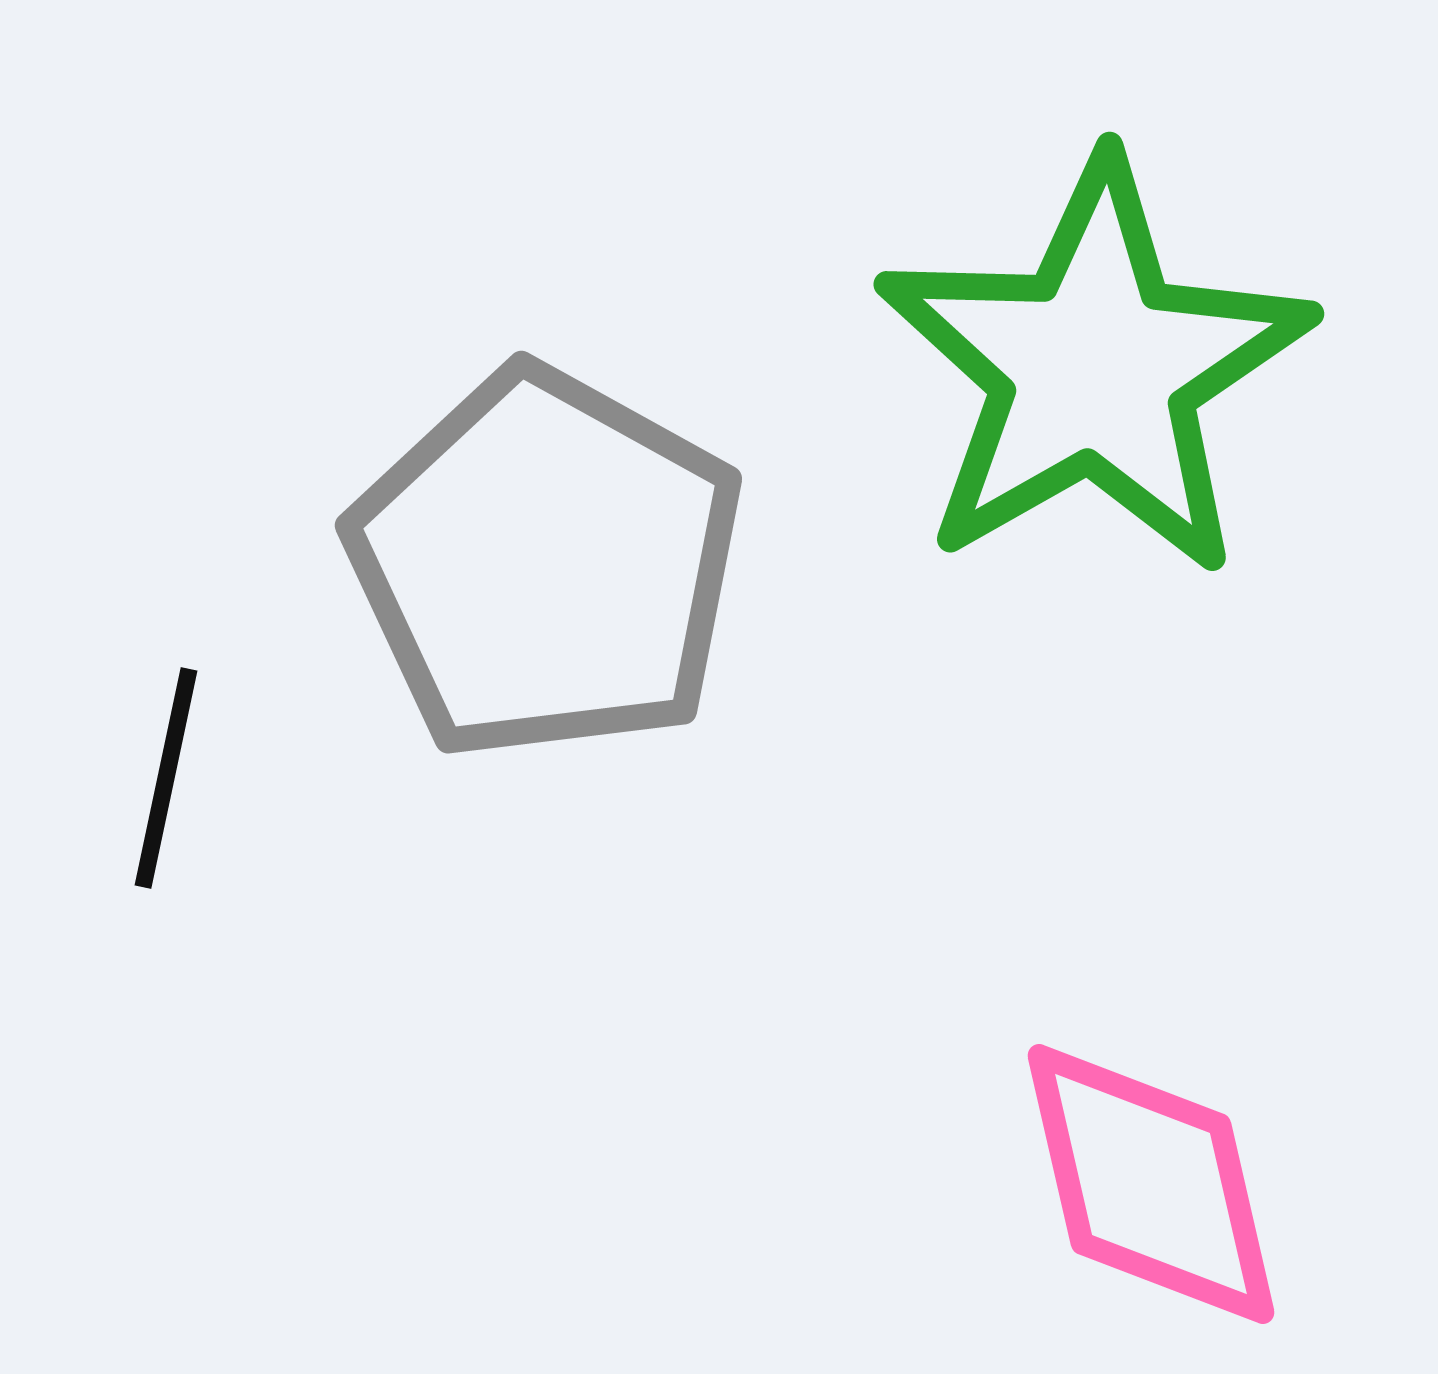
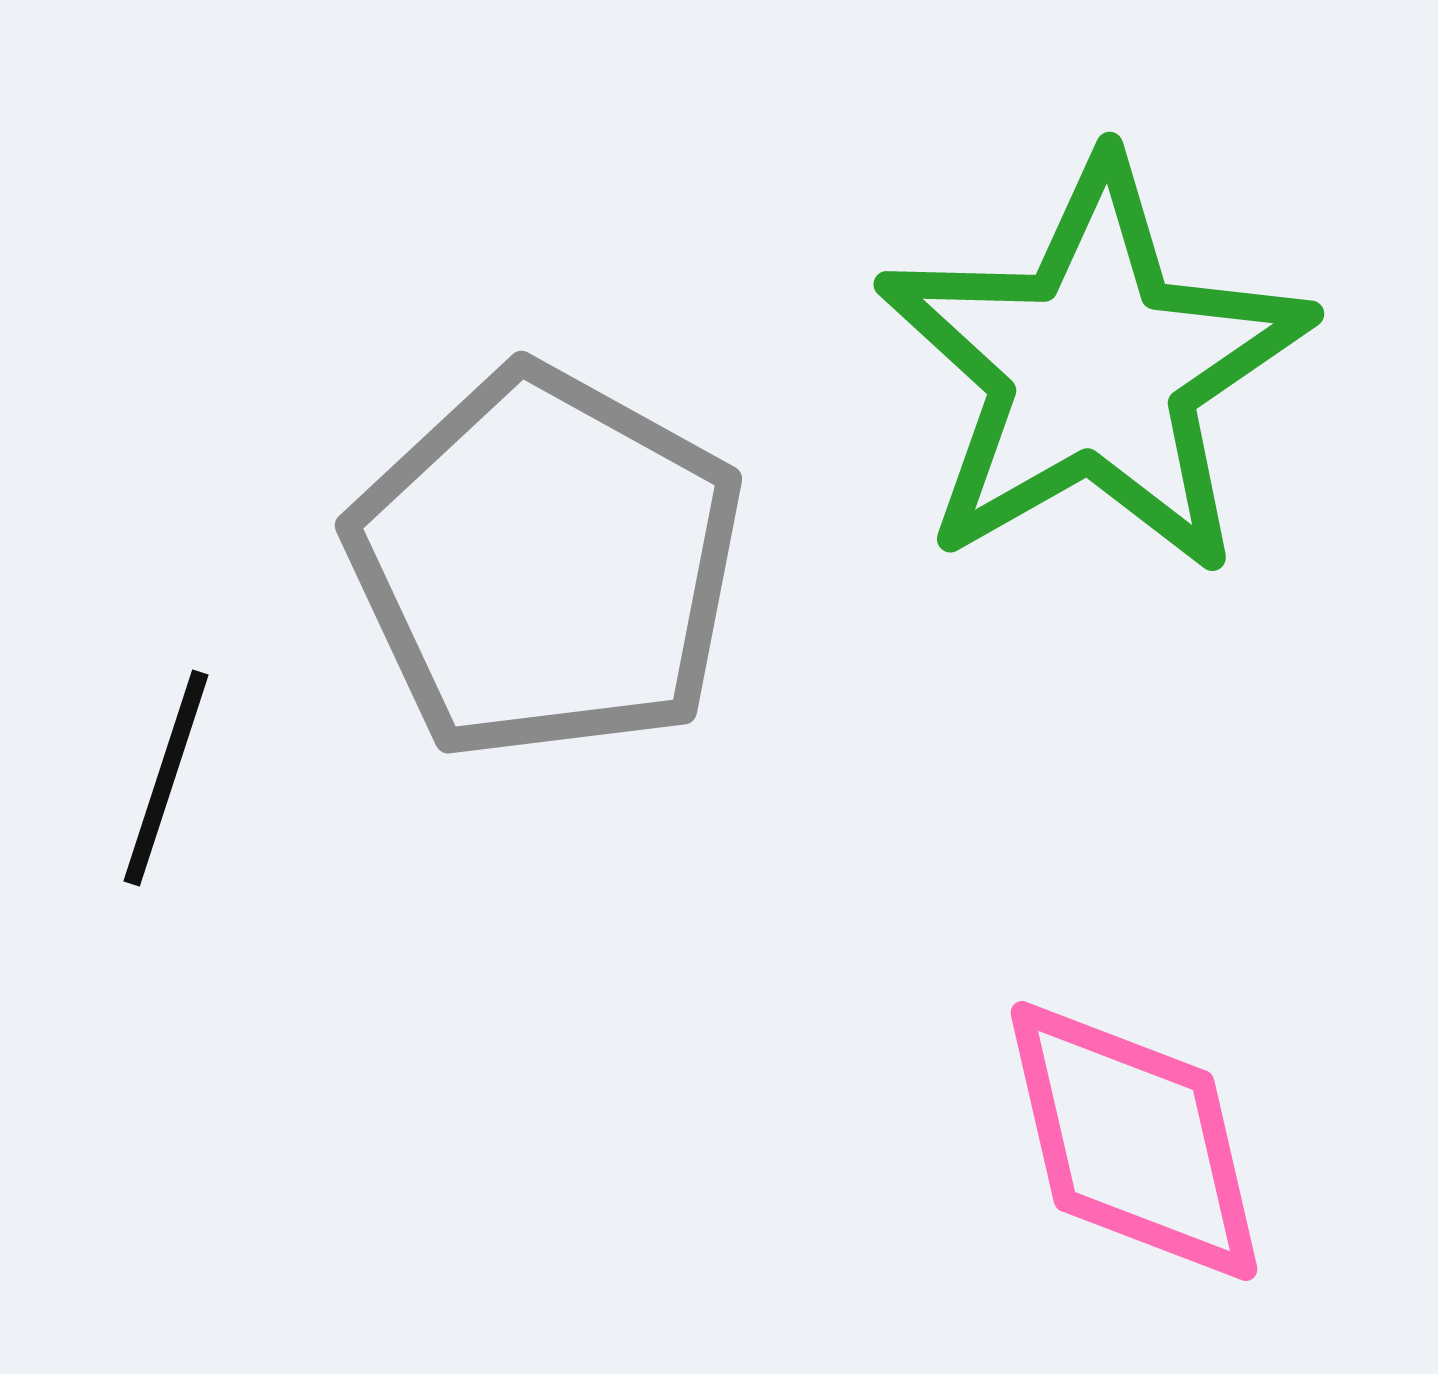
black line: rotated 6 degrees clockwise
pink diamond: moved 17 px left, 43 px up
